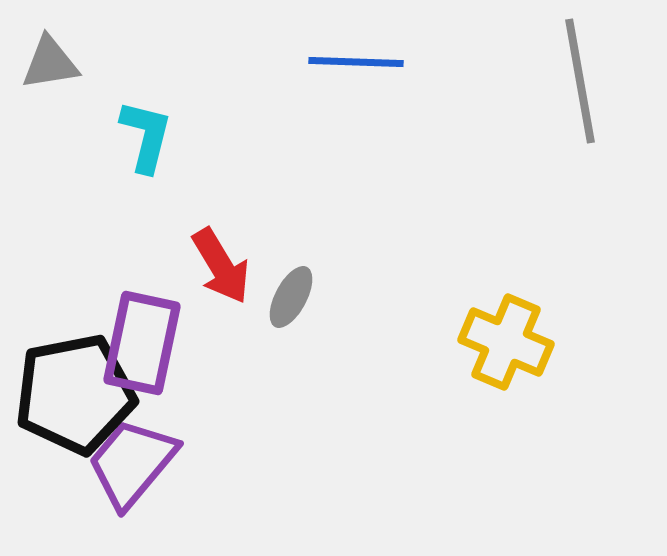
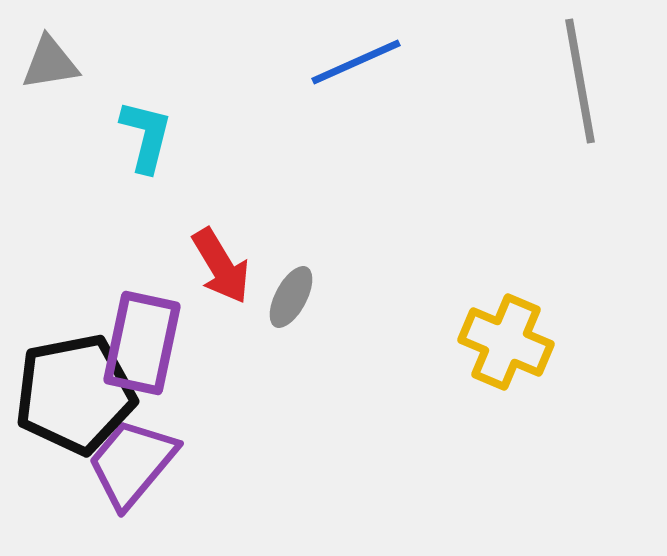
blue line: rotated 26 degrees counterclockwise
